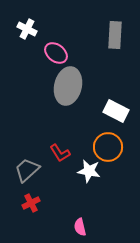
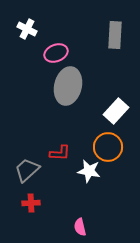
pink ellipse: rotated 60 degrees counterclockwise
white rectangle: rotated 75 degrees counterclockwise
red L-shape: rotated 55 degrees counterclockwise
red cross: rotated 24 degrees clockwise
